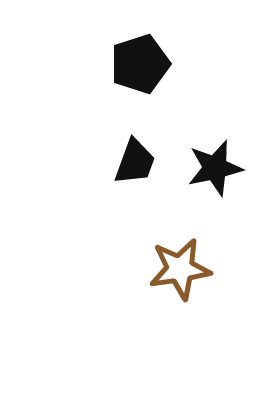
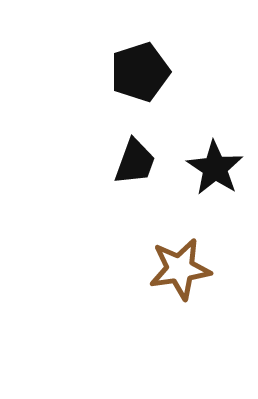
black pentagon: moved 8 px down
black star: rotated 26 degrees counterclockwise
